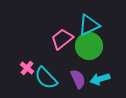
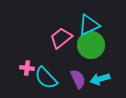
pink trapezoid: moved 1 px left, 1 px up
green circle: moved 2 px right, 1 px up
pink cross: rotated 32 degrees counterclockwise
